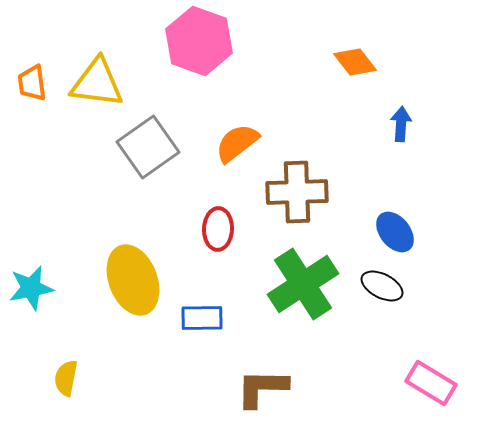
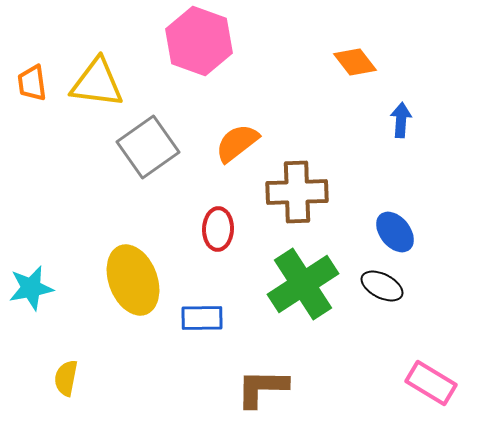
blue arrow: moved 4 px up
